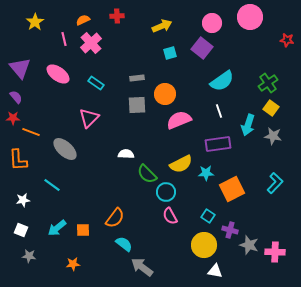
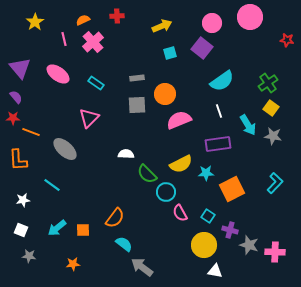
pink cross at (91, 43): moved 2 px right, 1 px up
cyan arrow at (248, 125): rotated 50 degrees counterclockwise
pink semicircle at (170, 216): moved 10 px right, 3 px up
